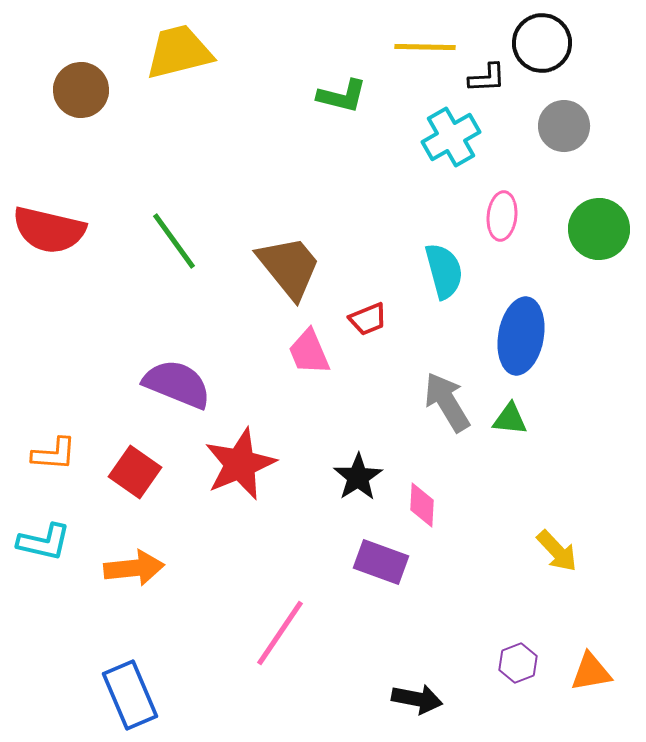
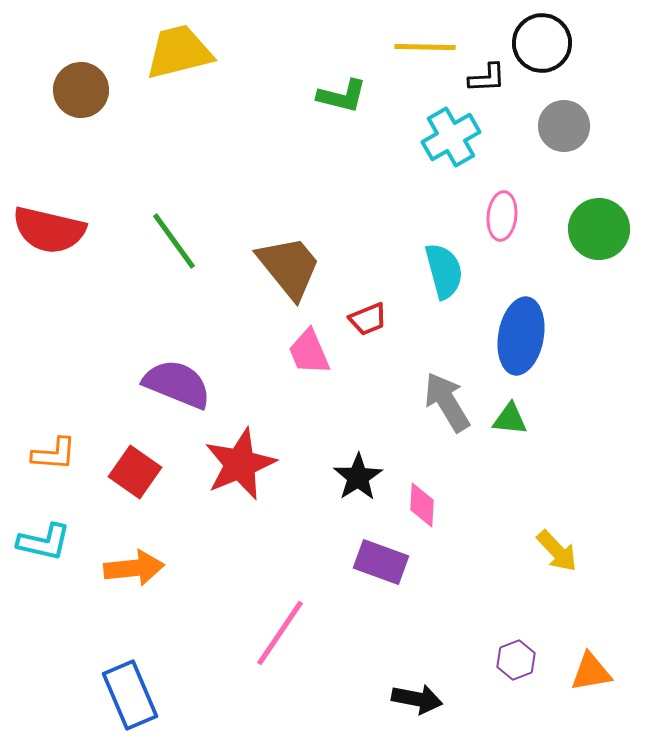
purple hexagon: moved 2 px left, 3 px up
